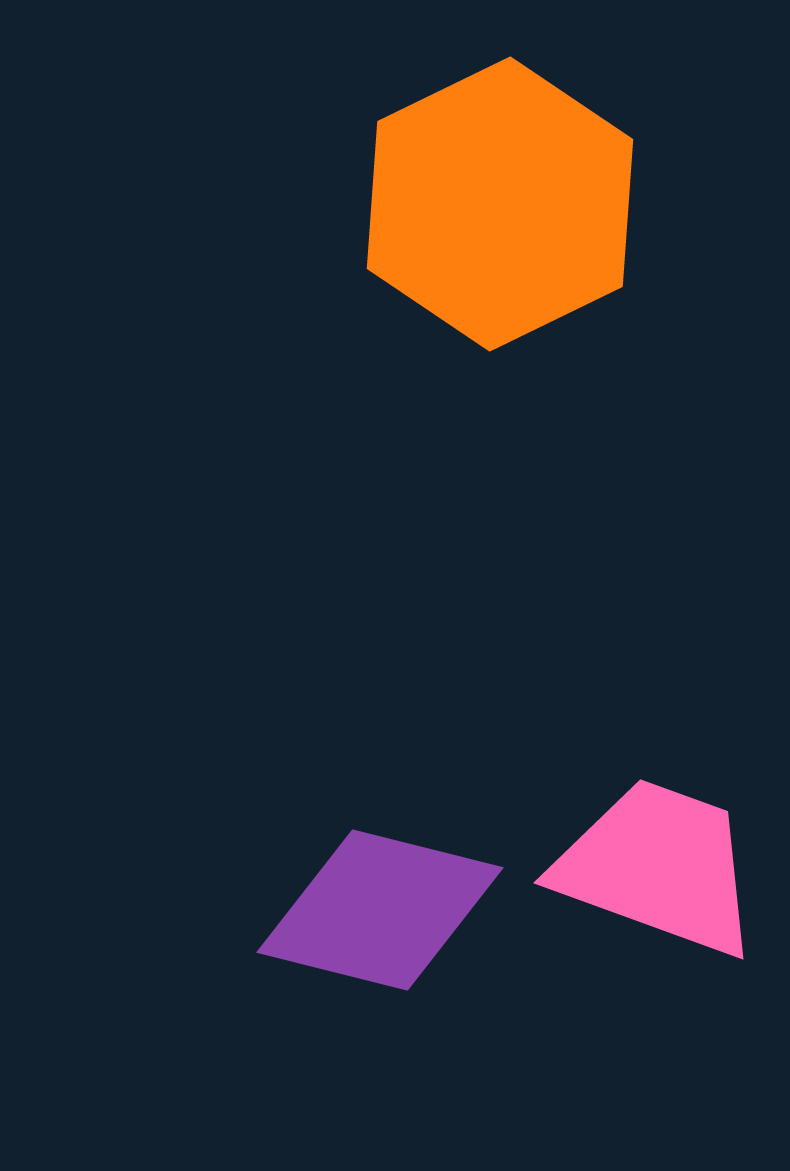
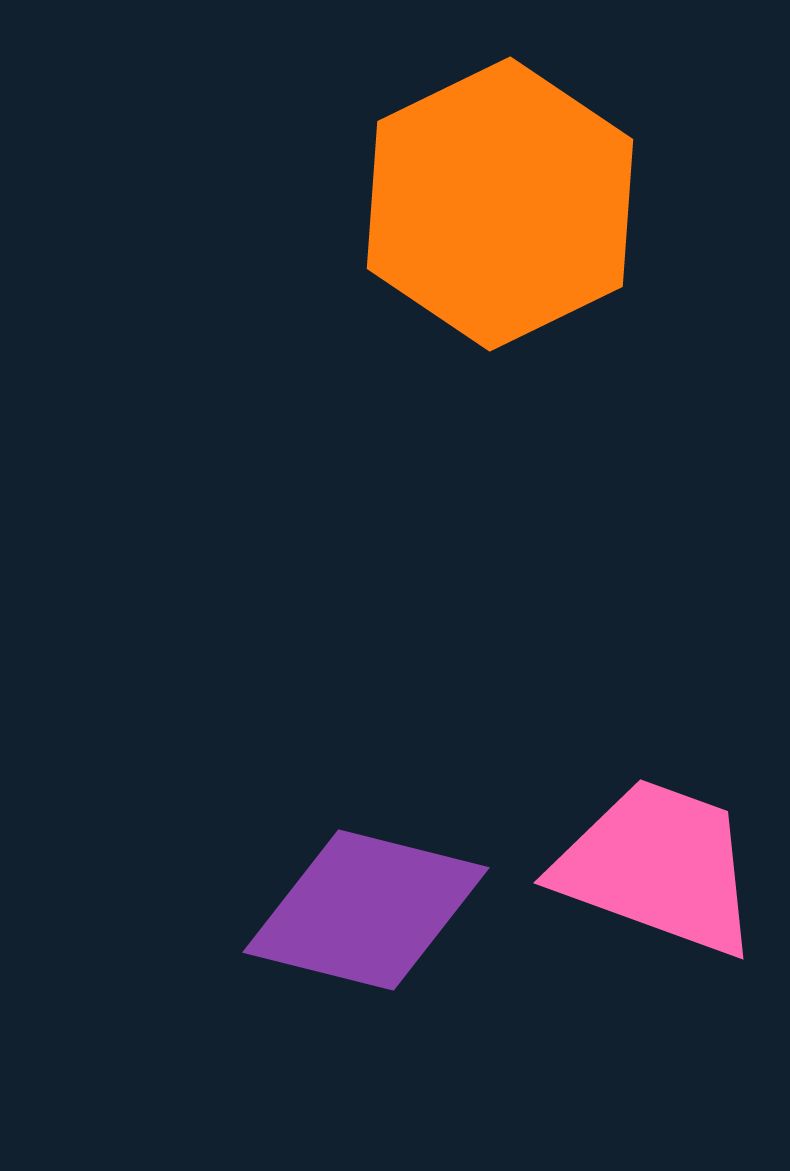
purple diamond: moved 14 px left
